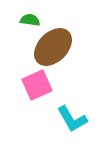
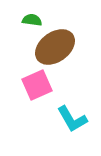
green semicircle: moved 2 px right
brown ellipse: moved 2 px right; rotated 9 degrees clockwise
